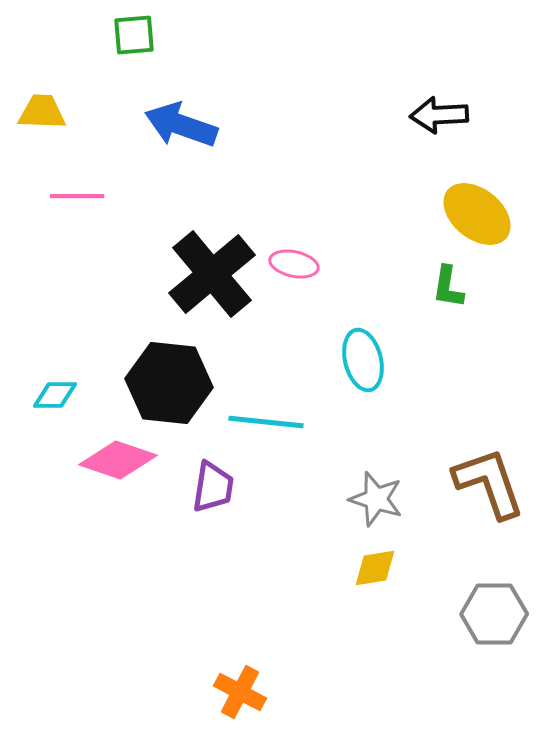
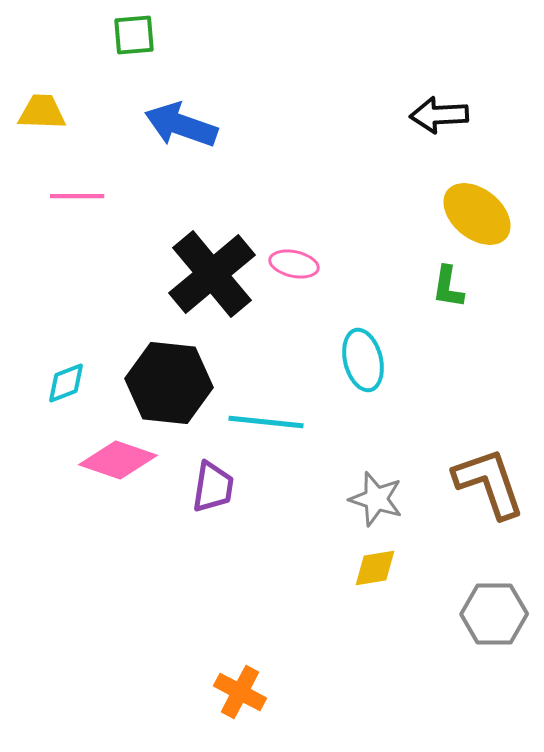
cyan diamond: moved 11 px right, 12 px up; rotated 21 degrees counterclockwise
